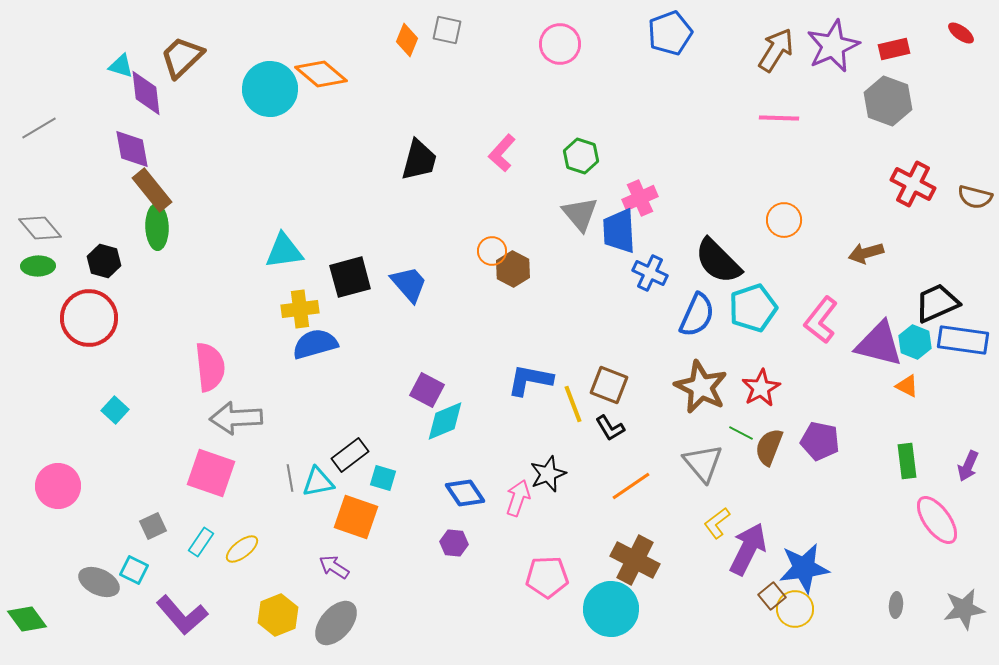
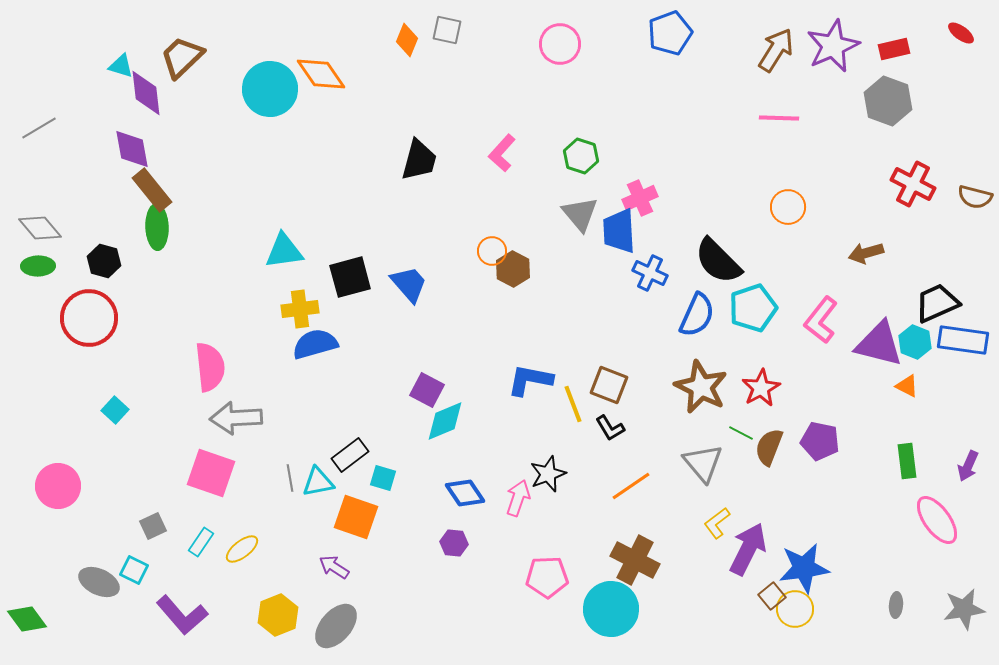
orange diamond at (321, 74): rotated 15 degrees clockwise
orange circle at (784, 220): moved 4 px right, 13 px up
gray ellipse at (336, 623): moved 3 px down
